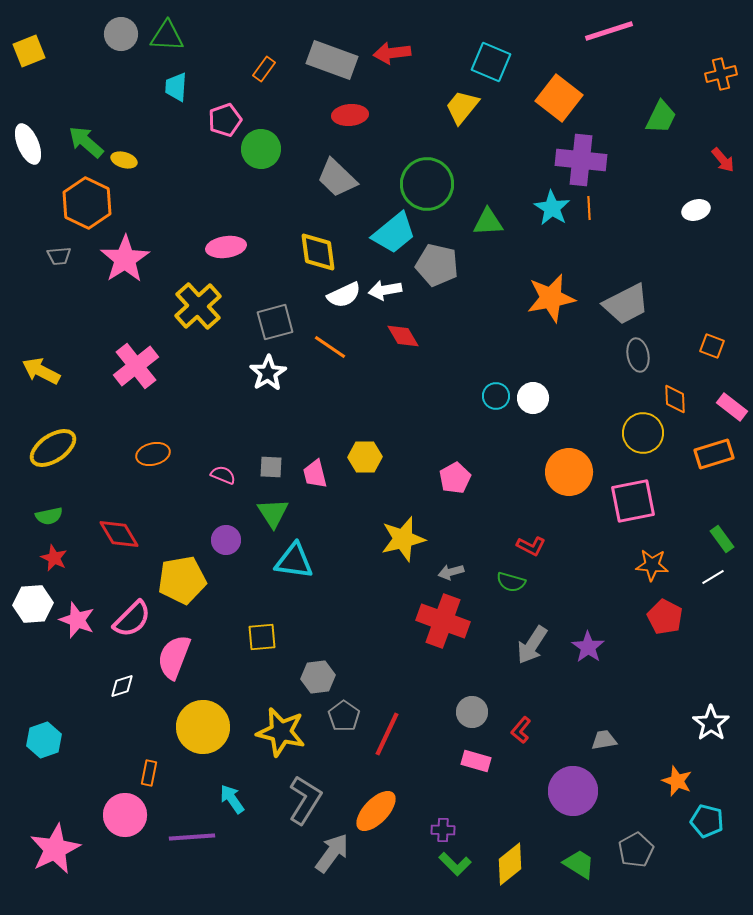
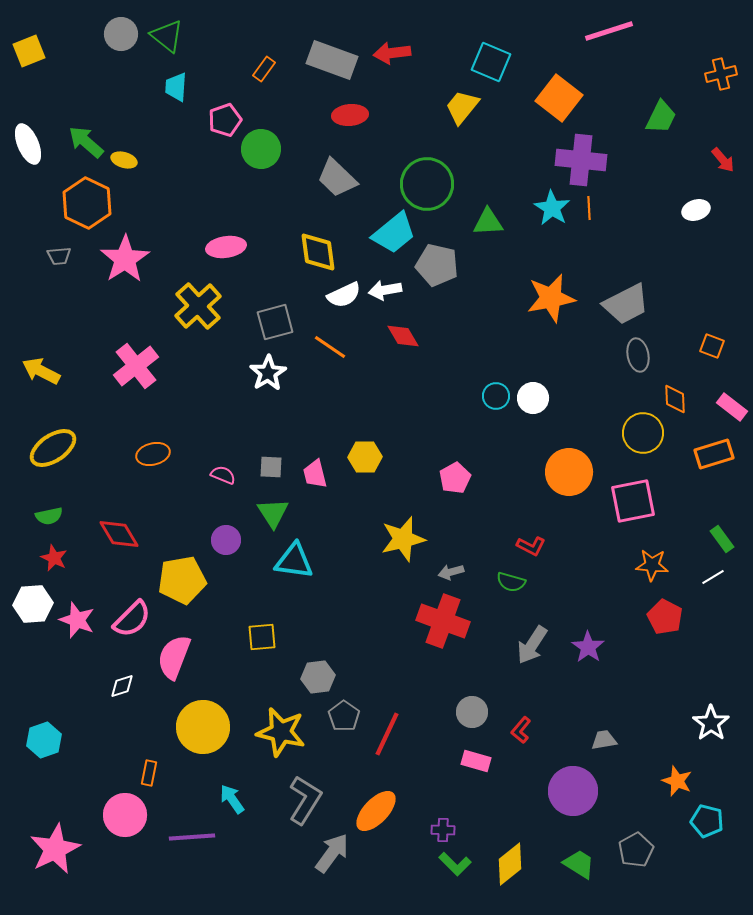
green triangle at (167, 36): rotated 36 degrees clockwise
